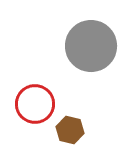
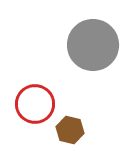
gray circle: moved 2 px right, 1 px up
